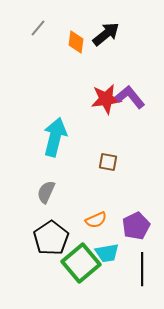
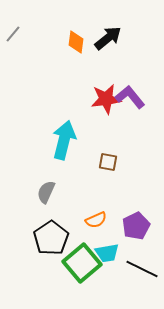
gray line: moved 25 px left, 6 px down
black arrow: moved 2 px right, 4 px down
cyan arrow: moved 9 px right, 3 px down
green square: moved 1 px right
black line: rotated 64 degrees counterclockwise
